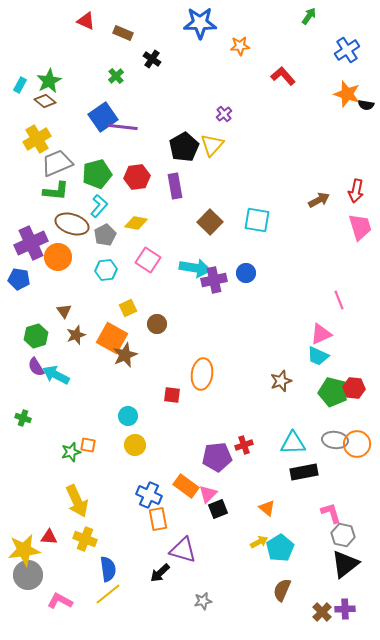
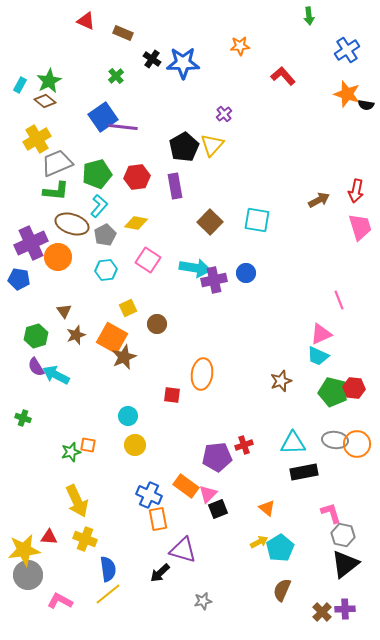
green arrow at (309, 16): rotated 138 degrees clockwise
blue star at (200, 23): moved 17 px left, 40 px down
brown star at (125, 355): moved 1 px left, 2 px down
